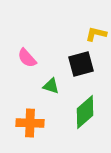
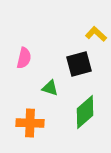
yellow L-shape: rotated 30 degrees clockwise
pink semicircle: moved 3 px left; rotated 125 degrees counterclockwise
black square: moved 2 px left
green triangle: moved 1 px left, 2 px down
